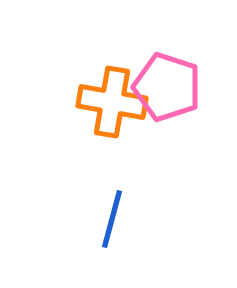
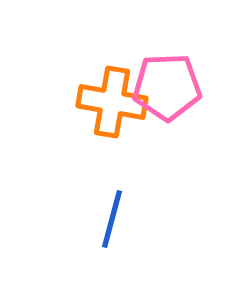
pink pentagon: rotated 20 degrees counterclockwise
